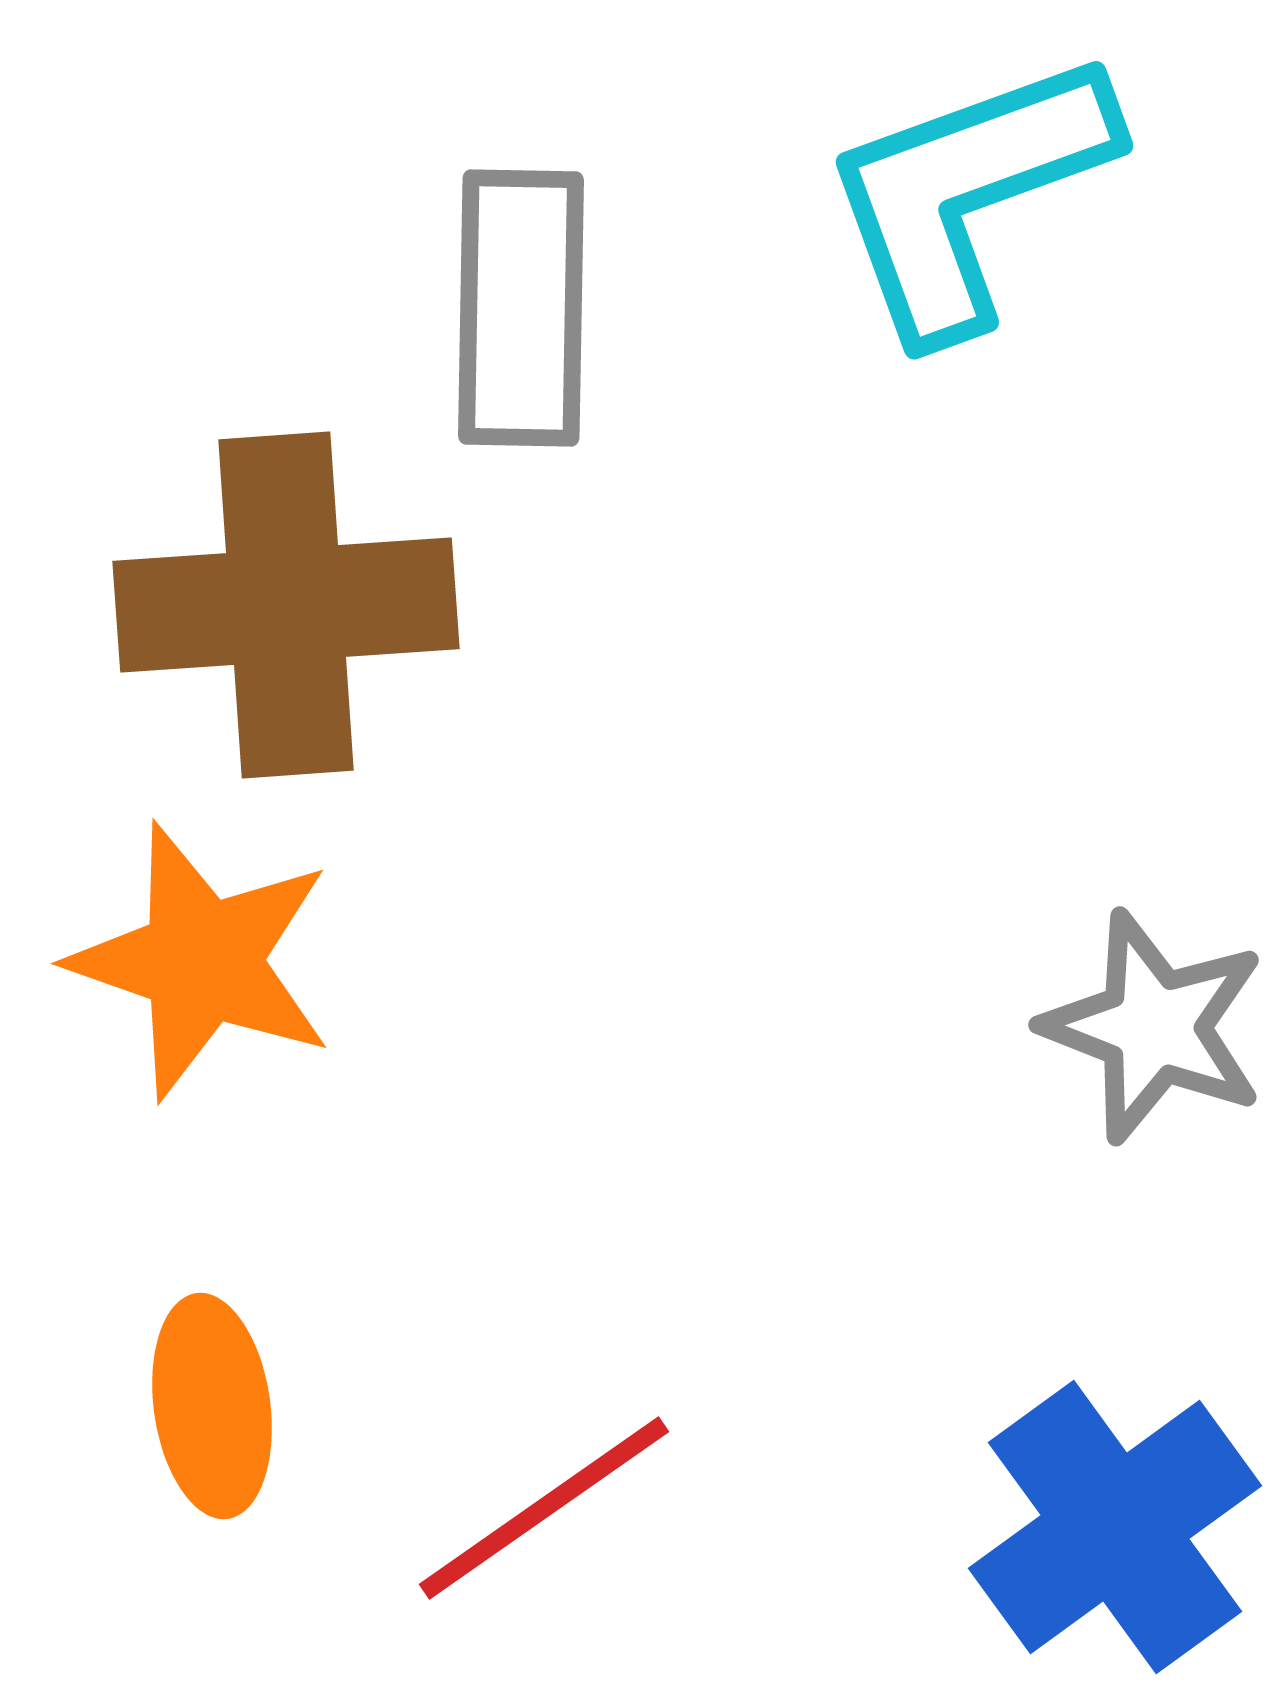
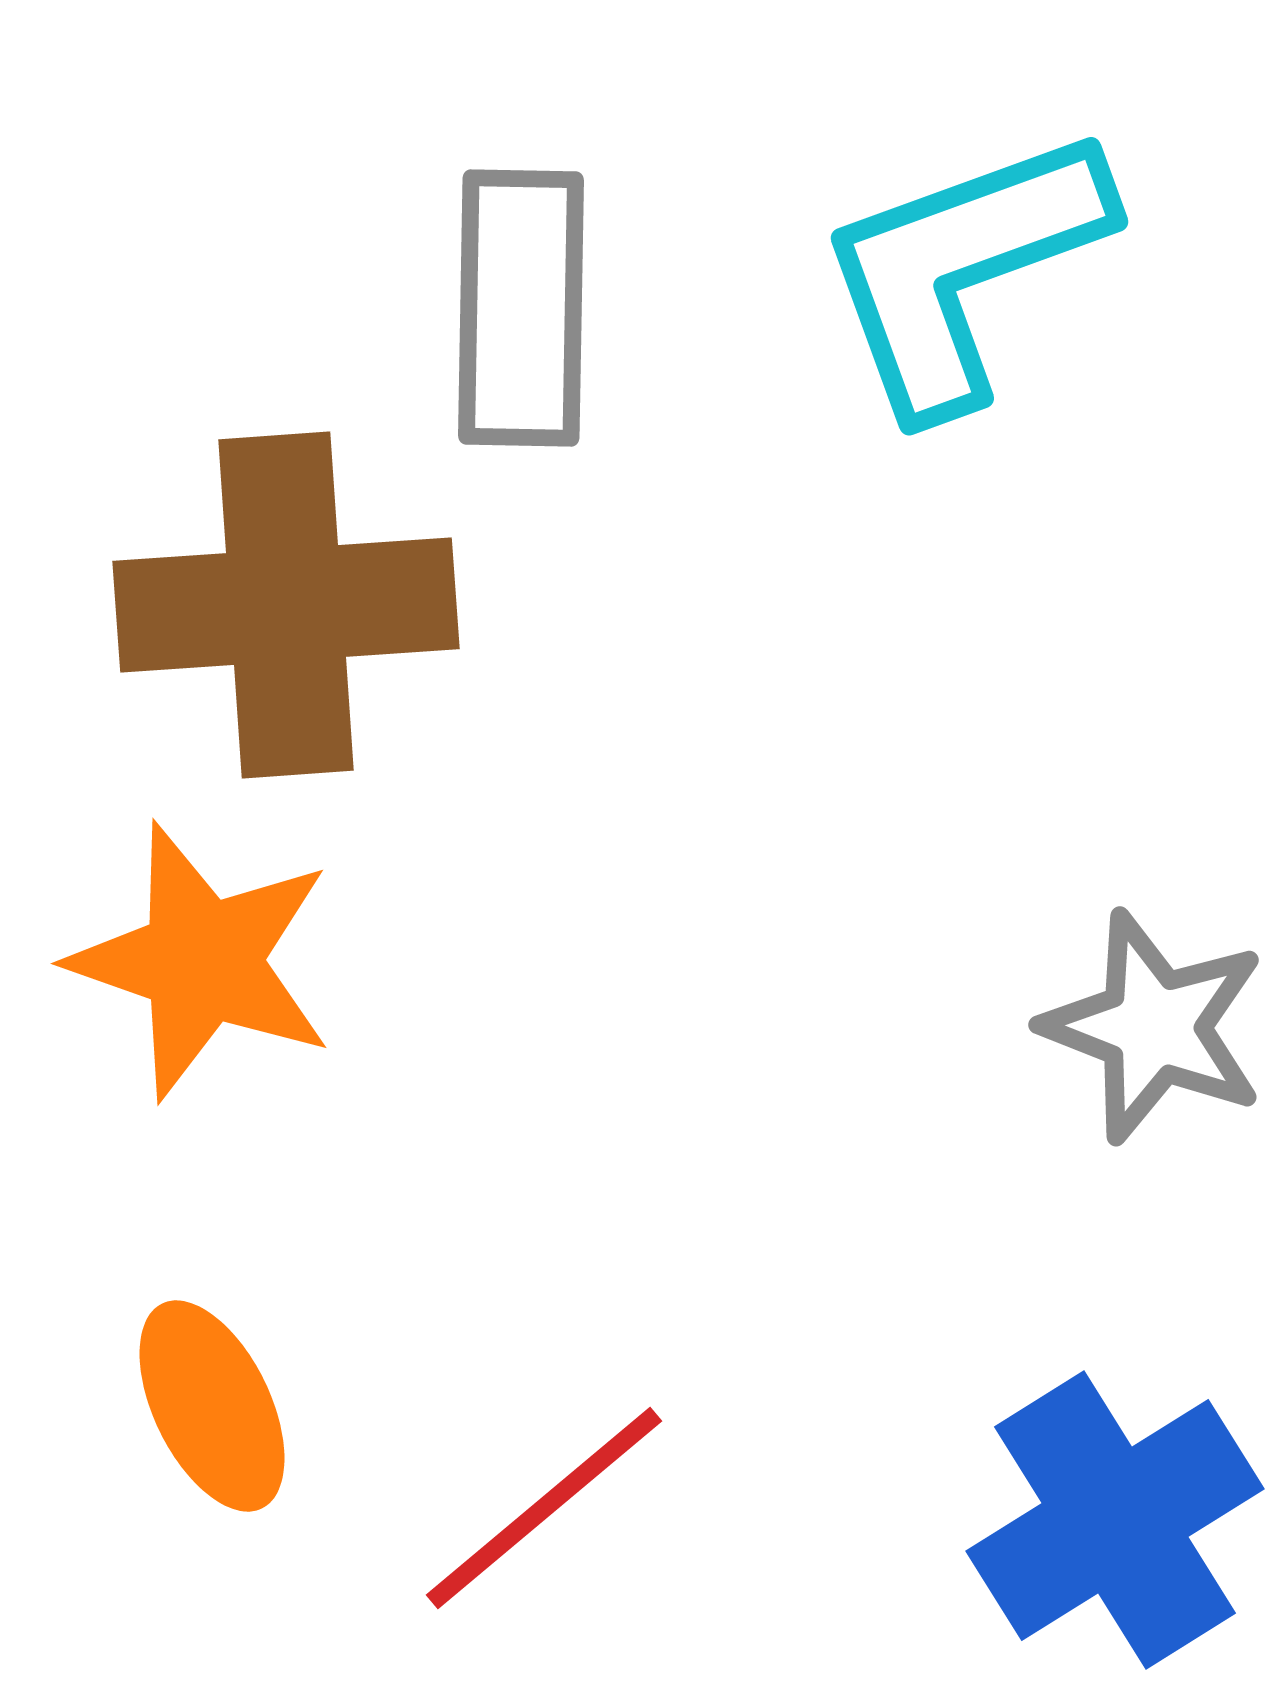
cyan L-shape: moved 5 px left, 76 px down
orange ellipse: rotated 18 degrees counterclockwise
red line: rotated 5 degrees counterclockwise
blue cross: moved 7 px up; rotated 4 degrees clockwise
